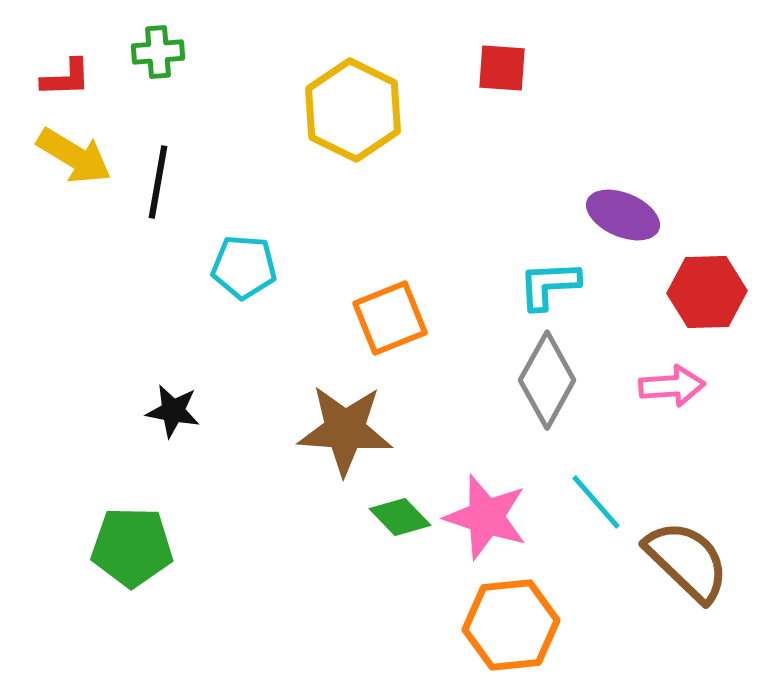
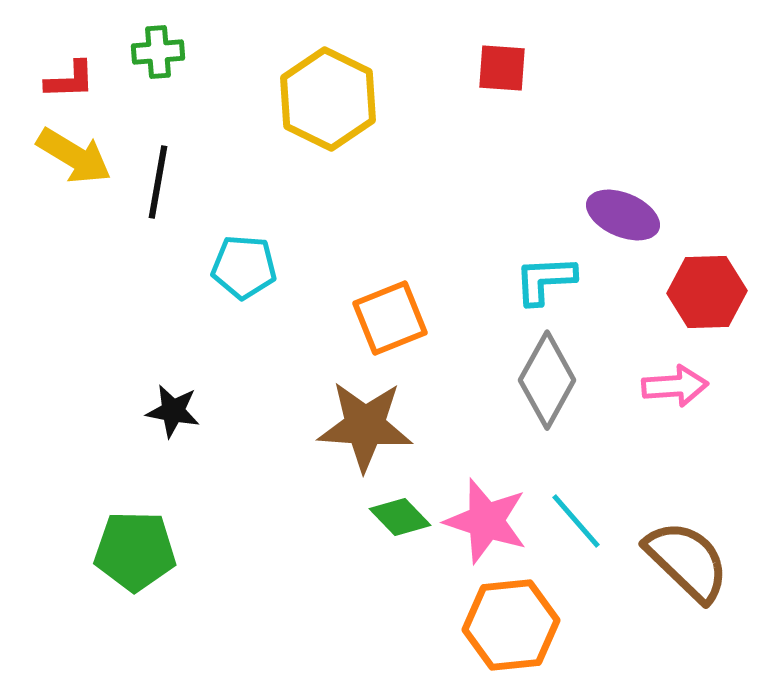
red L-shape: moved 4 px right, 2 px down
yellow hexagon: moved 25 px left, 11 px up
cyan L-shape: moved 4 px left, 5 px up
pink arrow: moved 3 px right
brown star: moved 20 px right, 4 px up
cyan line: moved 20 px left, 19 px down
pink star: moved 4 px down
green pentagon: moved 3 px right, 4 px down
